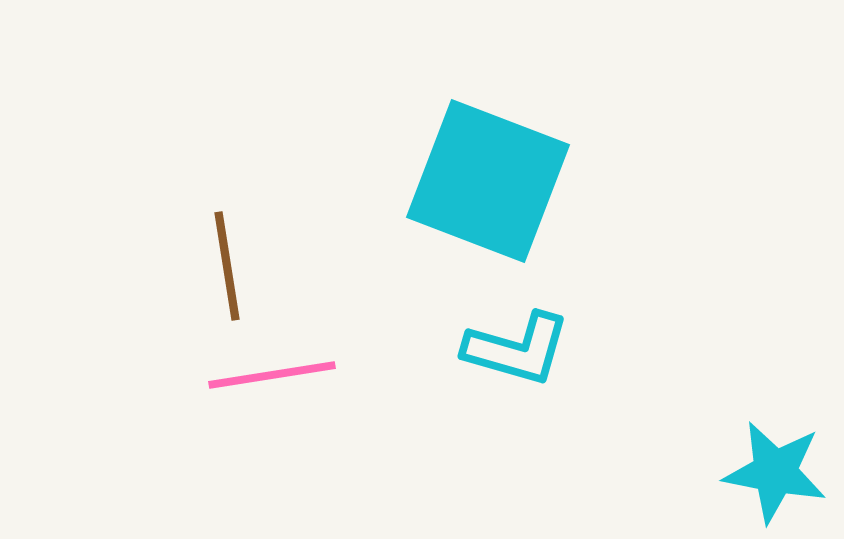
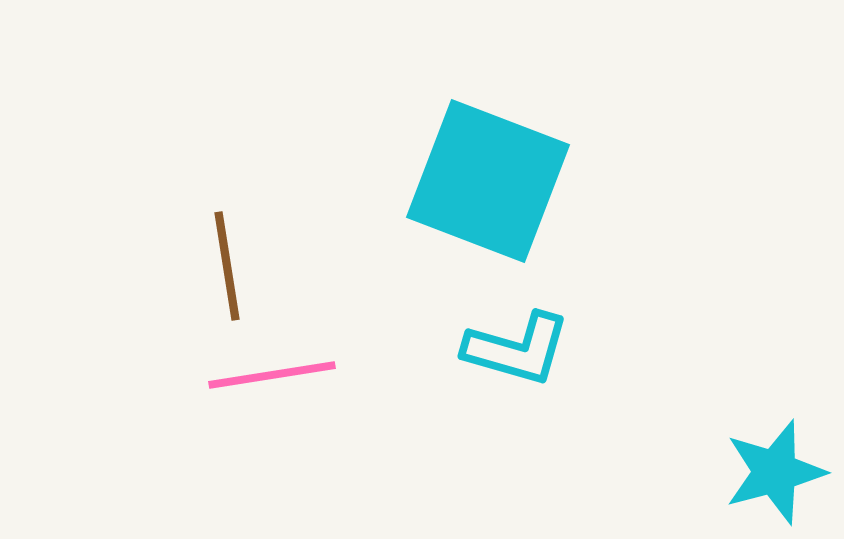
cyan star: rotated 26 degrees counterclockwise
